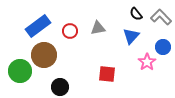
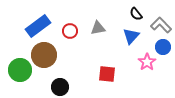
gray L-shape: moved 8 px down
green circle: moved 1 px up
